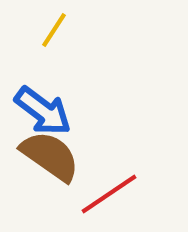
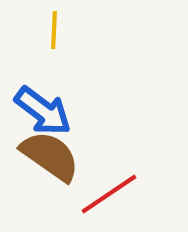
yellow line: rotated 30 degrees counterclockwise
